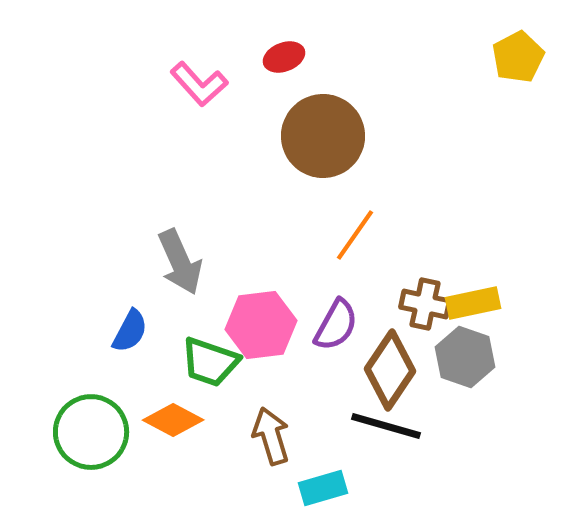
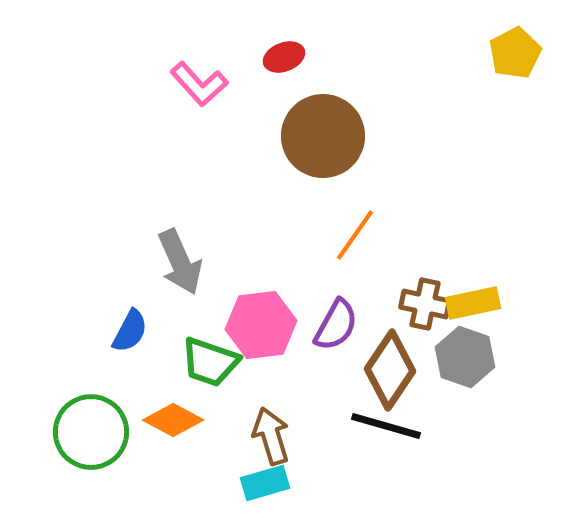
yellow pentagon: moved 3 px left, 4 px up
cyan rectangle: moved 58 px left, 5 px up
